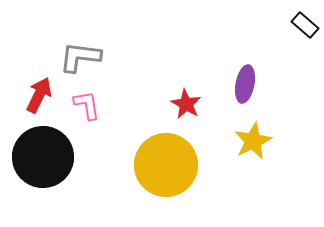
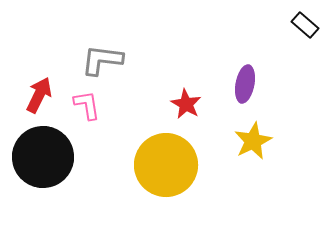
gray L-shape: moved 22 px right, 3 px down
